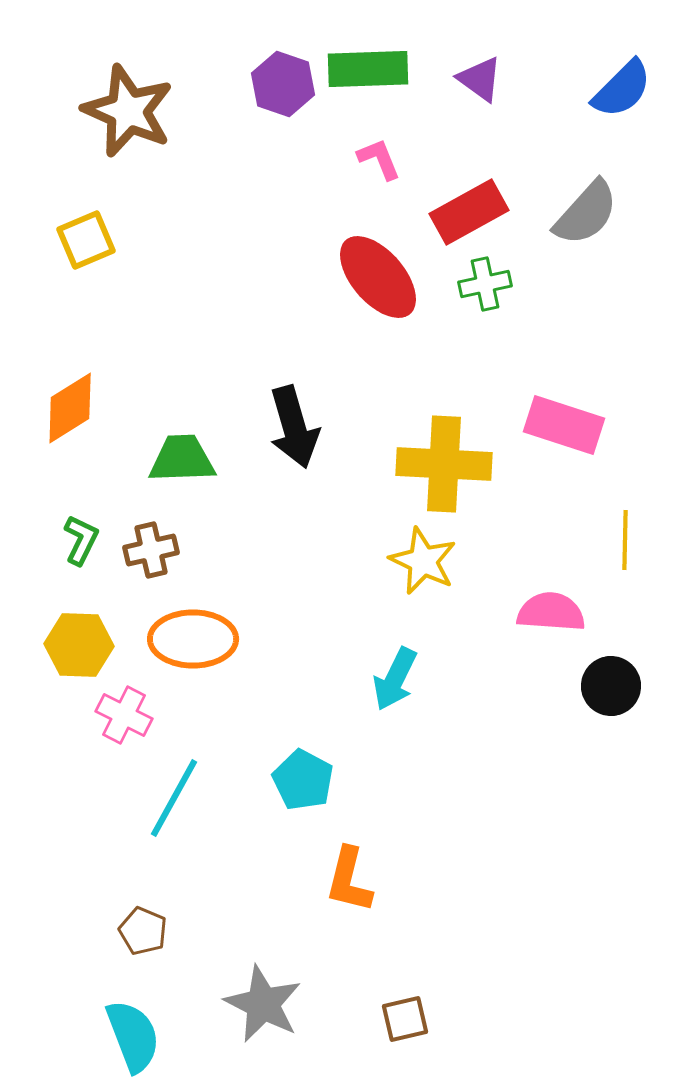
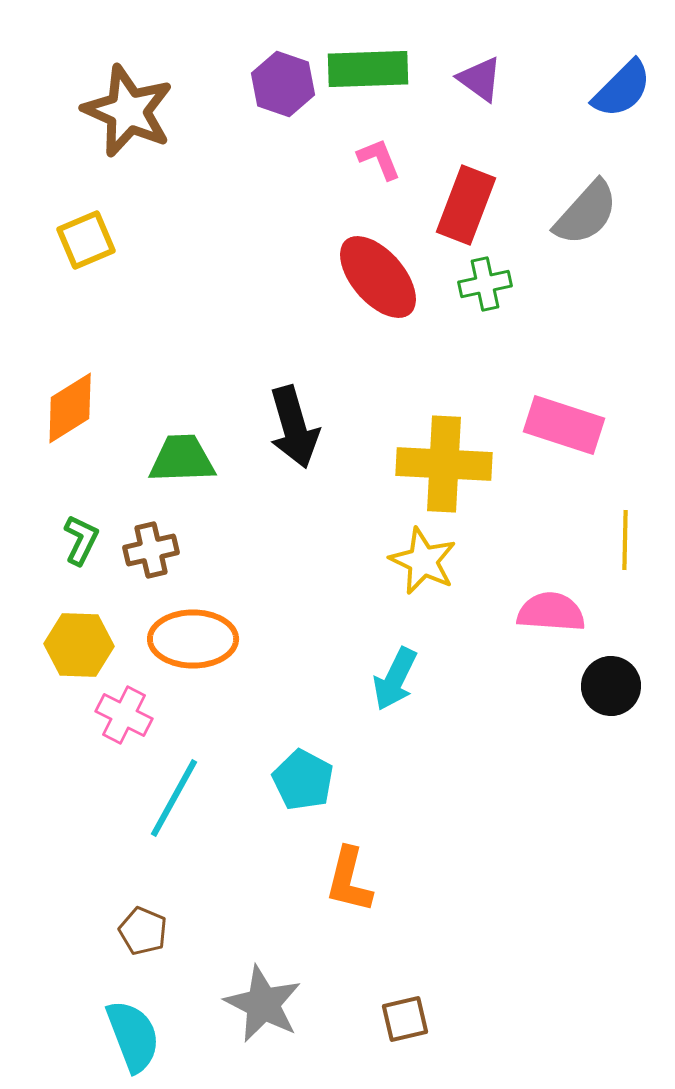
red rectangle: moved 3 px left, 7 px up; rotated 40 degrees counterclockwise
